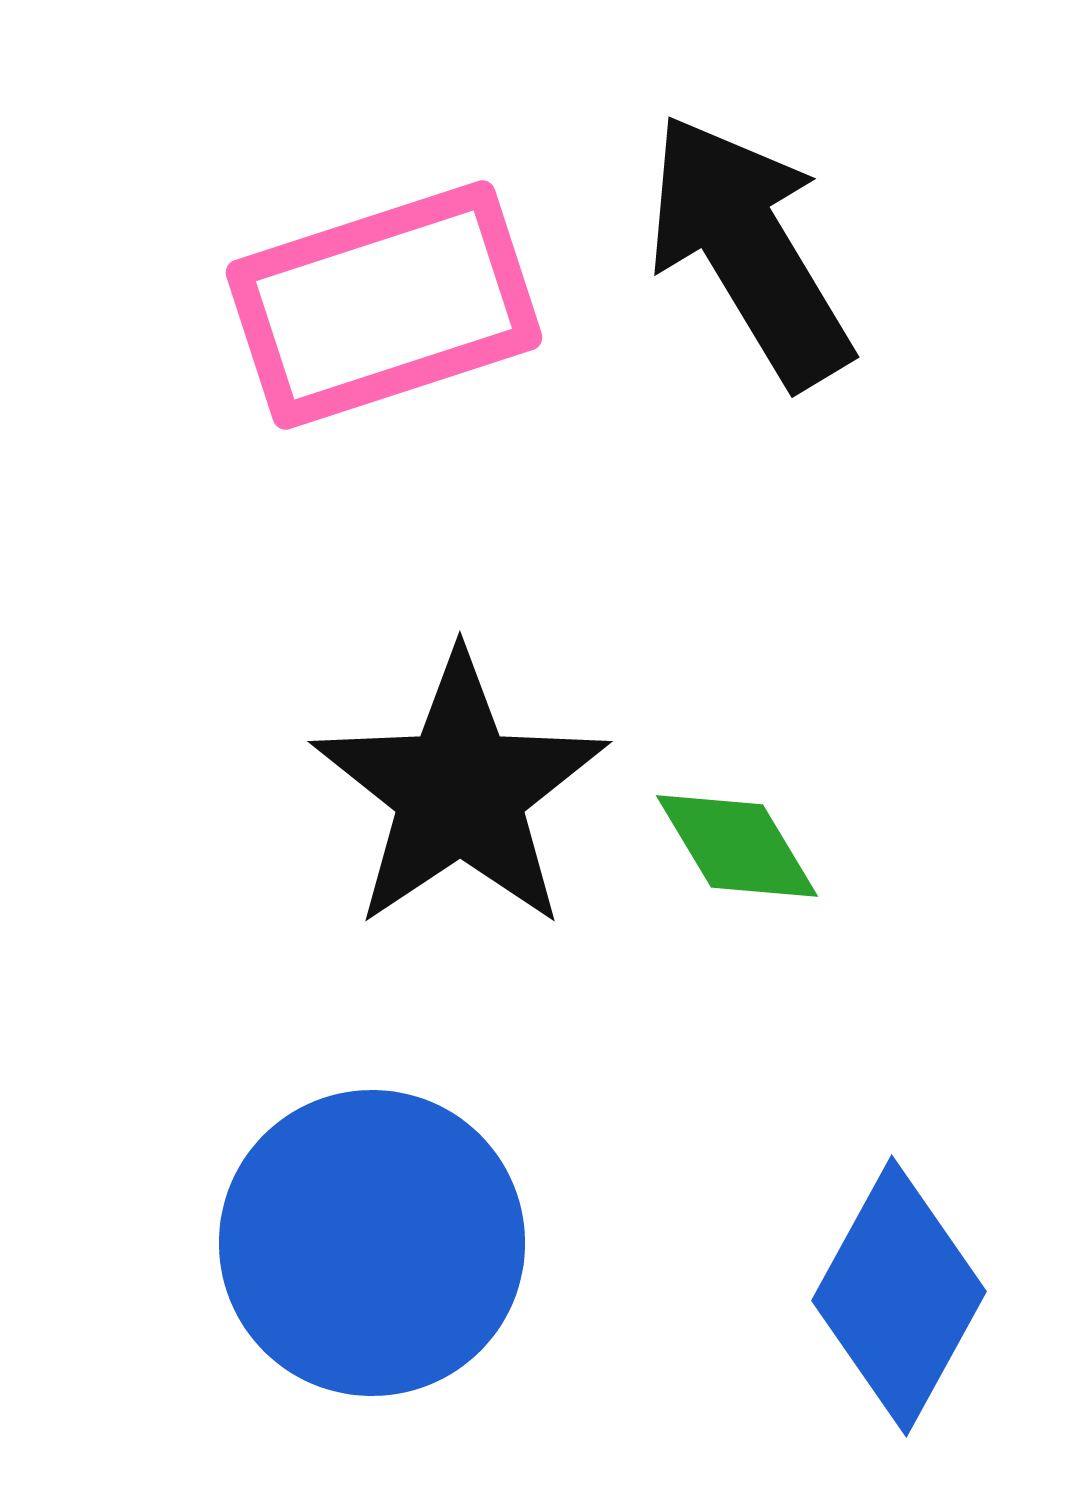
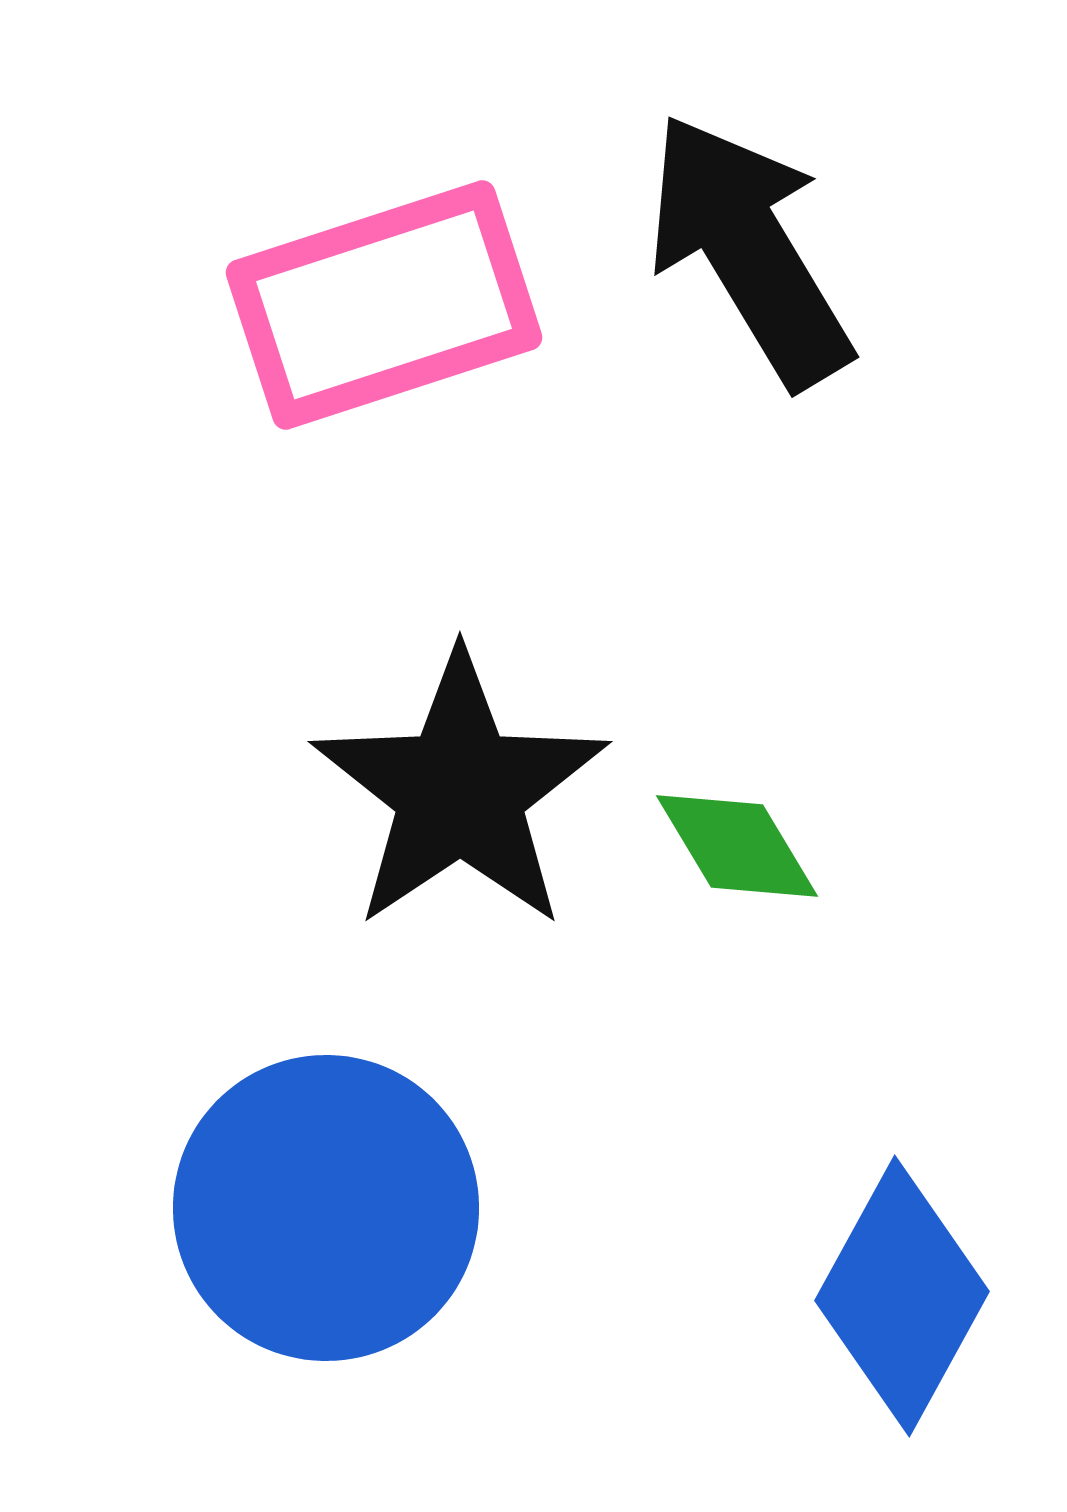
blue circle: moved 46 px left, 35 px up
blue diamond: moved 3 px right
